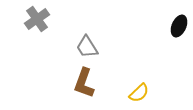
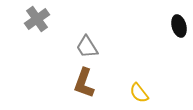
black ellipse: rotated 40 degrees counterclockwise
yellow semicircle: rotated 95 degrees clockwise
